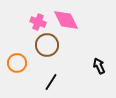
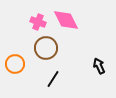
brown circle: moved 1 px left, 3 px down
orange circle: moved 2 px left, 1 px down
black line: moved 2 px right, 3 px up
